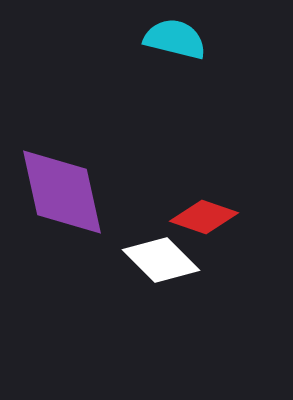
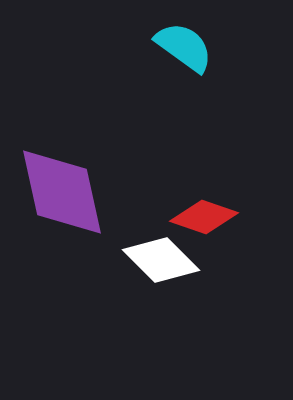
cyan semicircle: moved 9 px right, 8 px down; rotated 22 degrees clockwise
